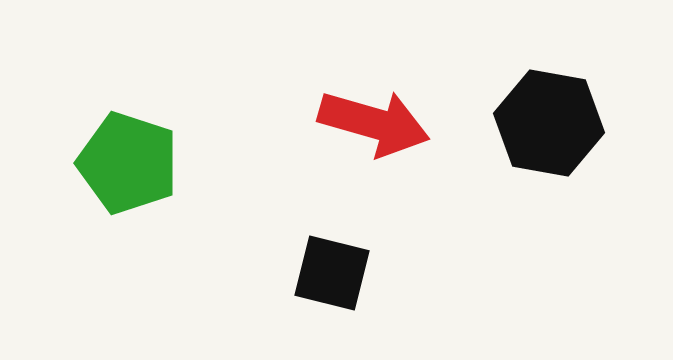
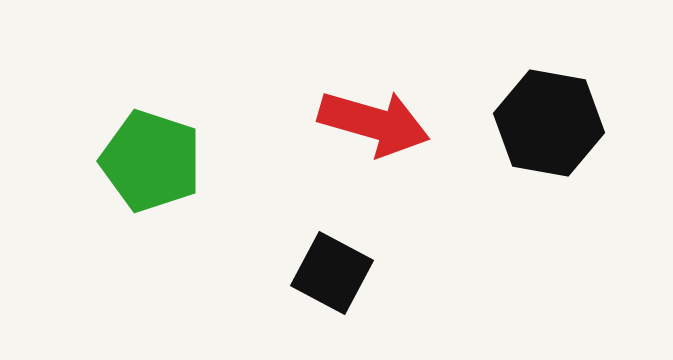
green pentagon: moved 23 px right, 2 px up
black square: rotated 14 degrees clockwise
